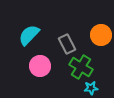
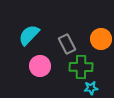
orange circle: moved 4 px down
green cross: rotated 30 degrees counterclockwise
